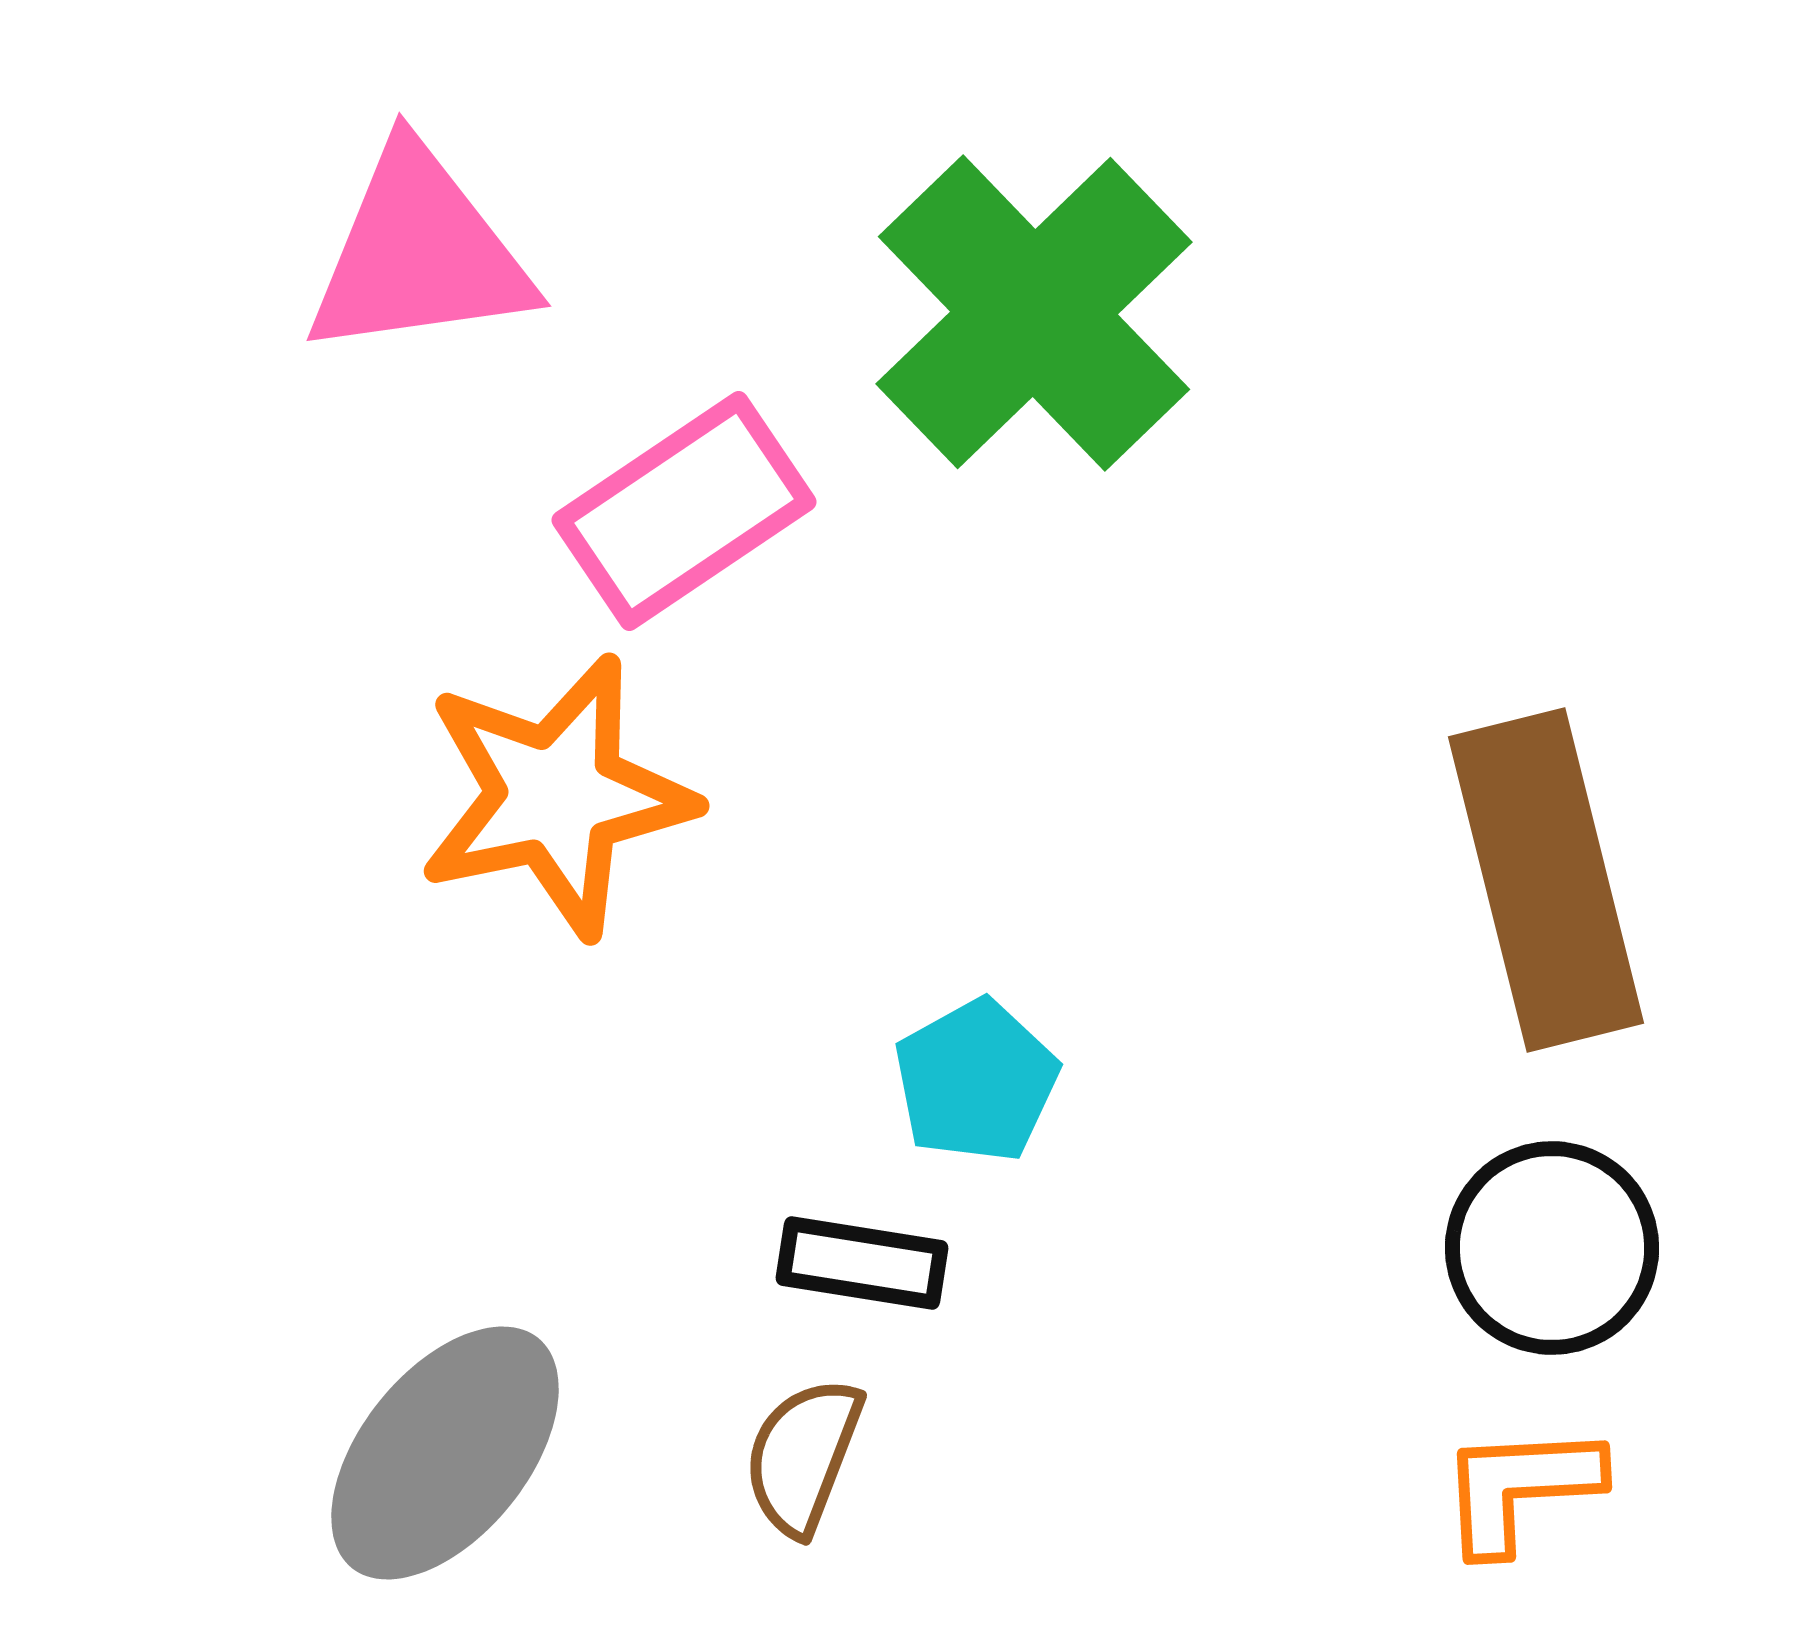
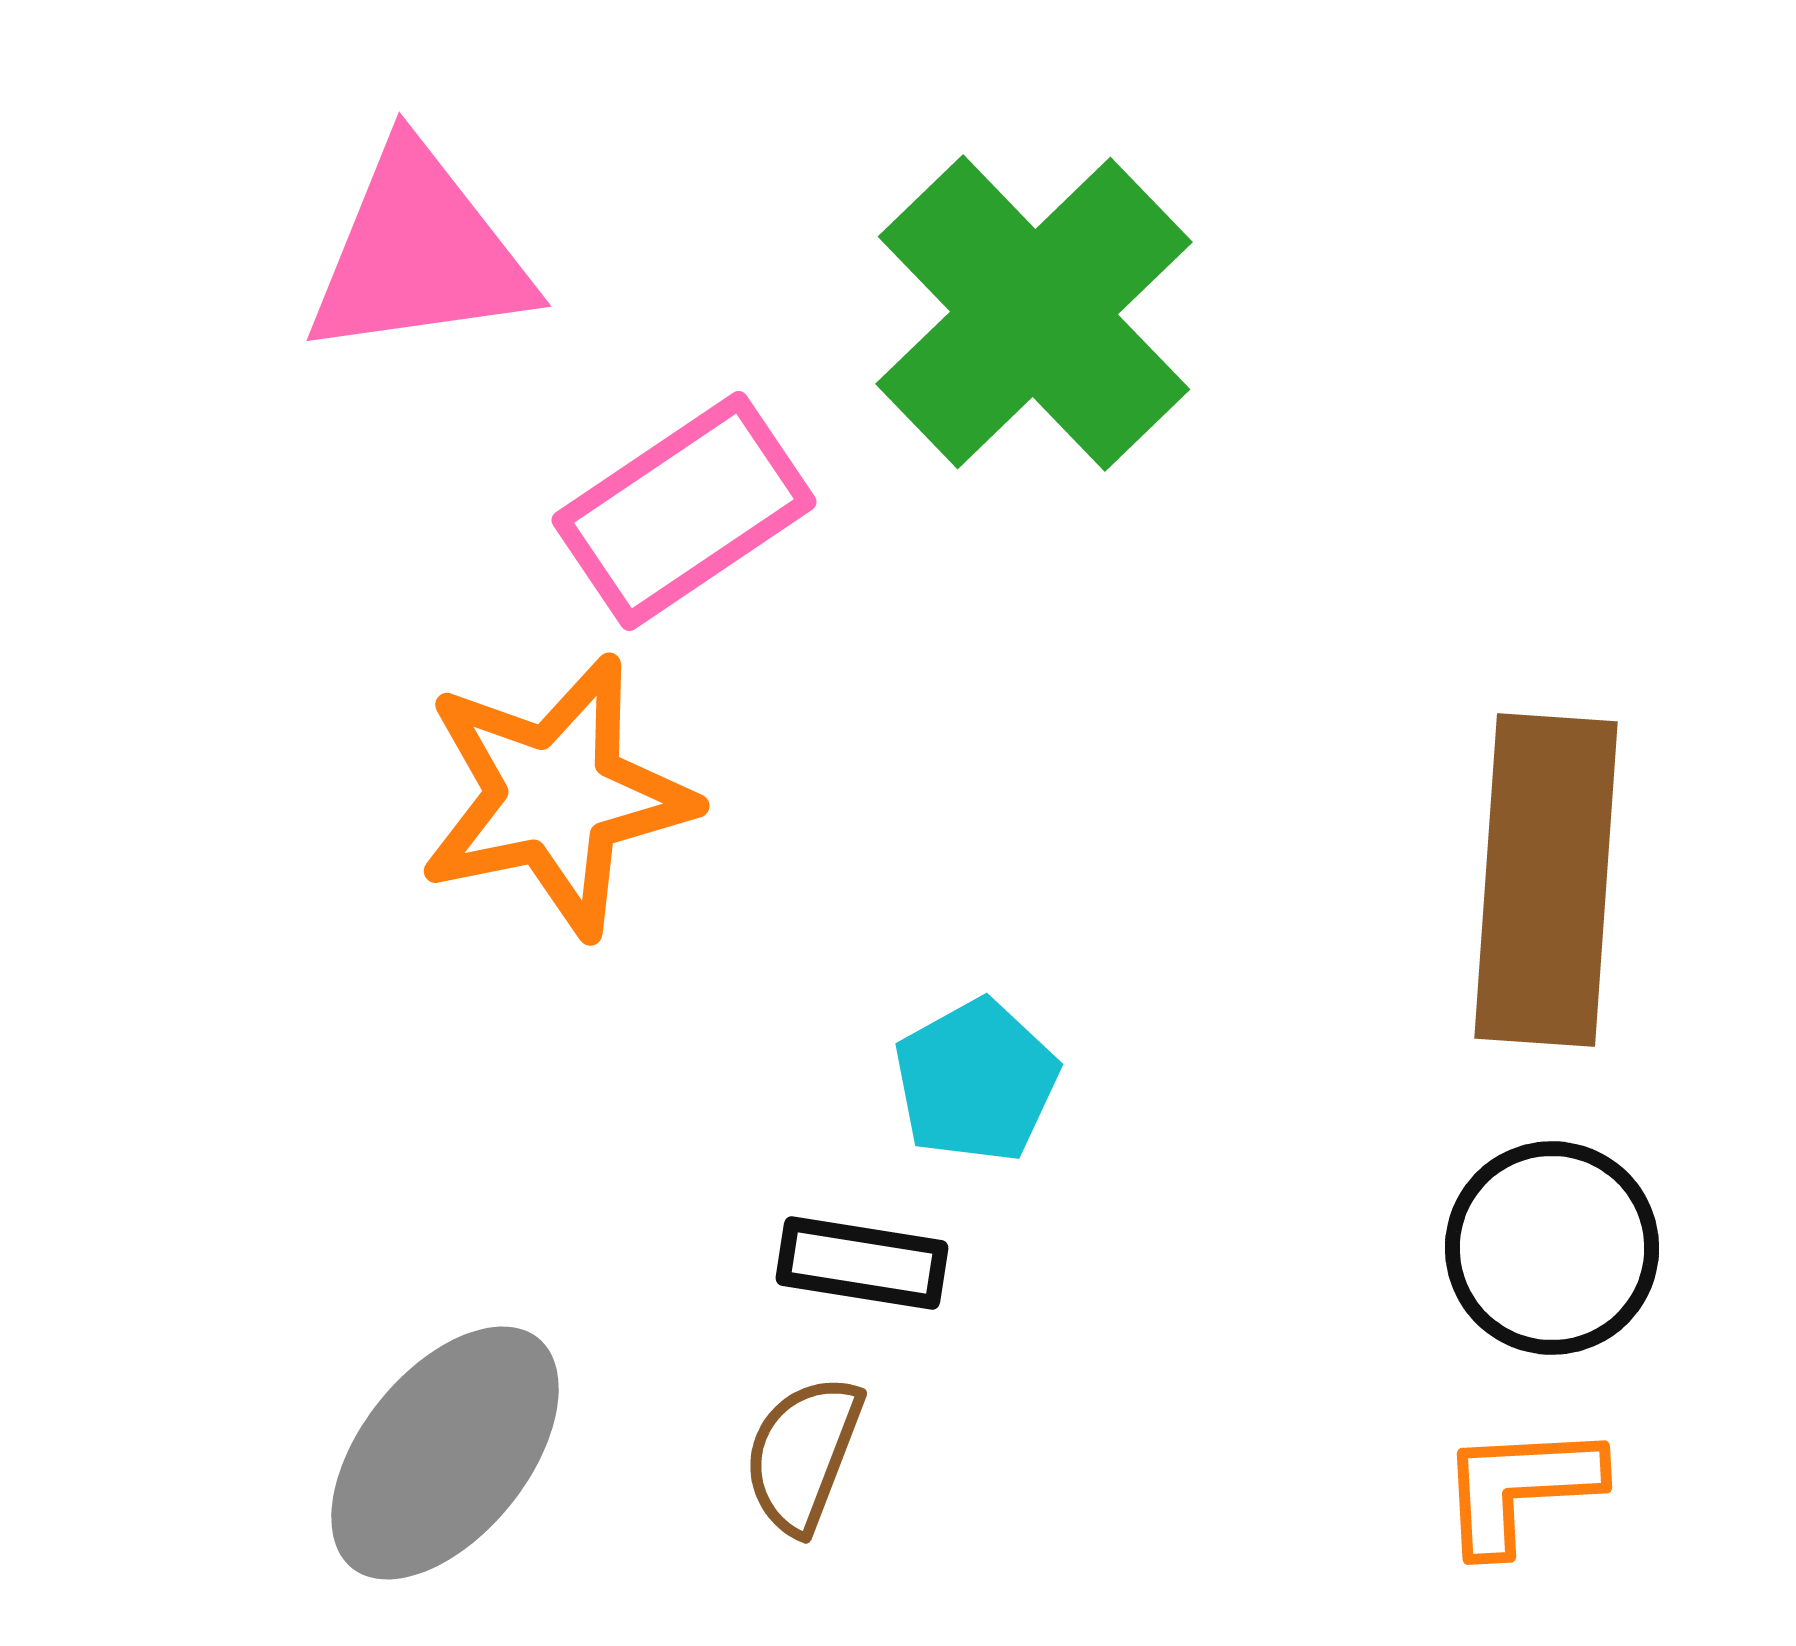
brown rectangle: rotated 18 degrees clockwise
brown semicircle: moved 2 px up
